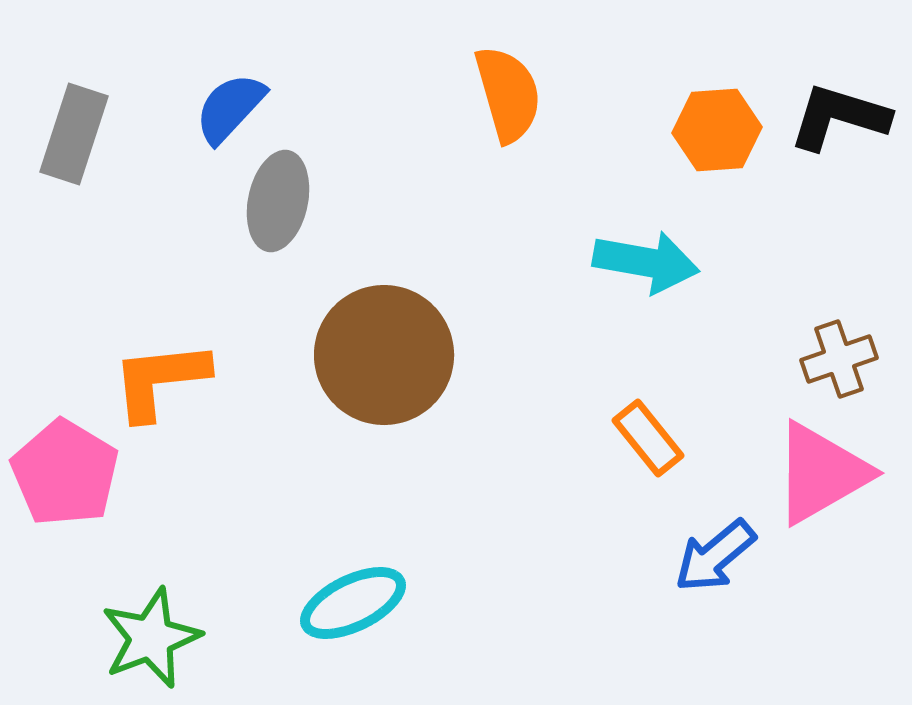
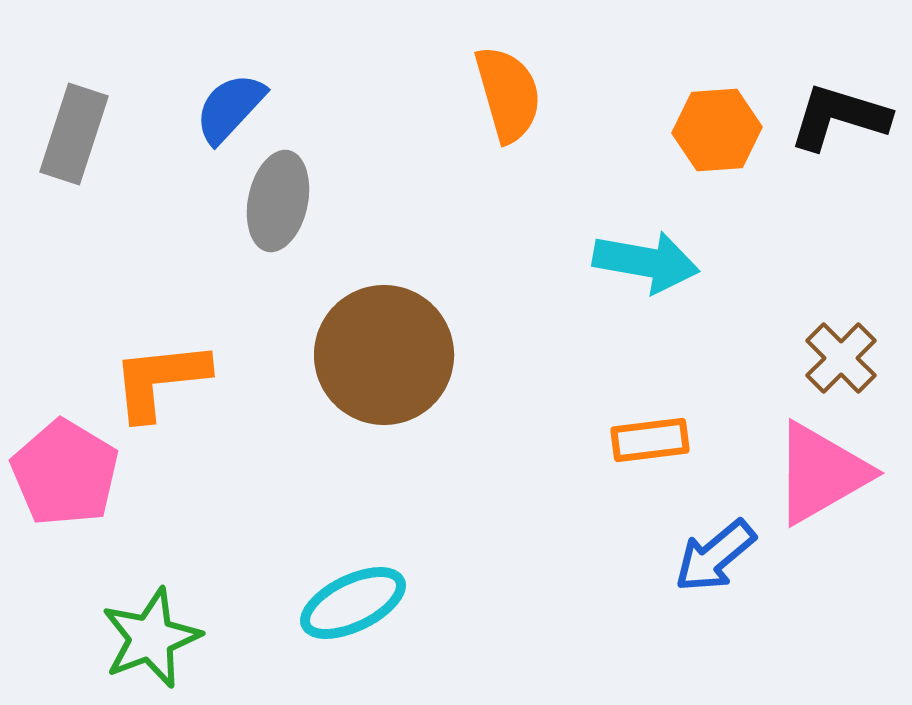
brown cross: moved 2 px right, 1 px up; rotated 26 degrees counterclockwise
orange rectangle: moved 2 px right, 2 px down; rotated 58 degrees counterclockwise
